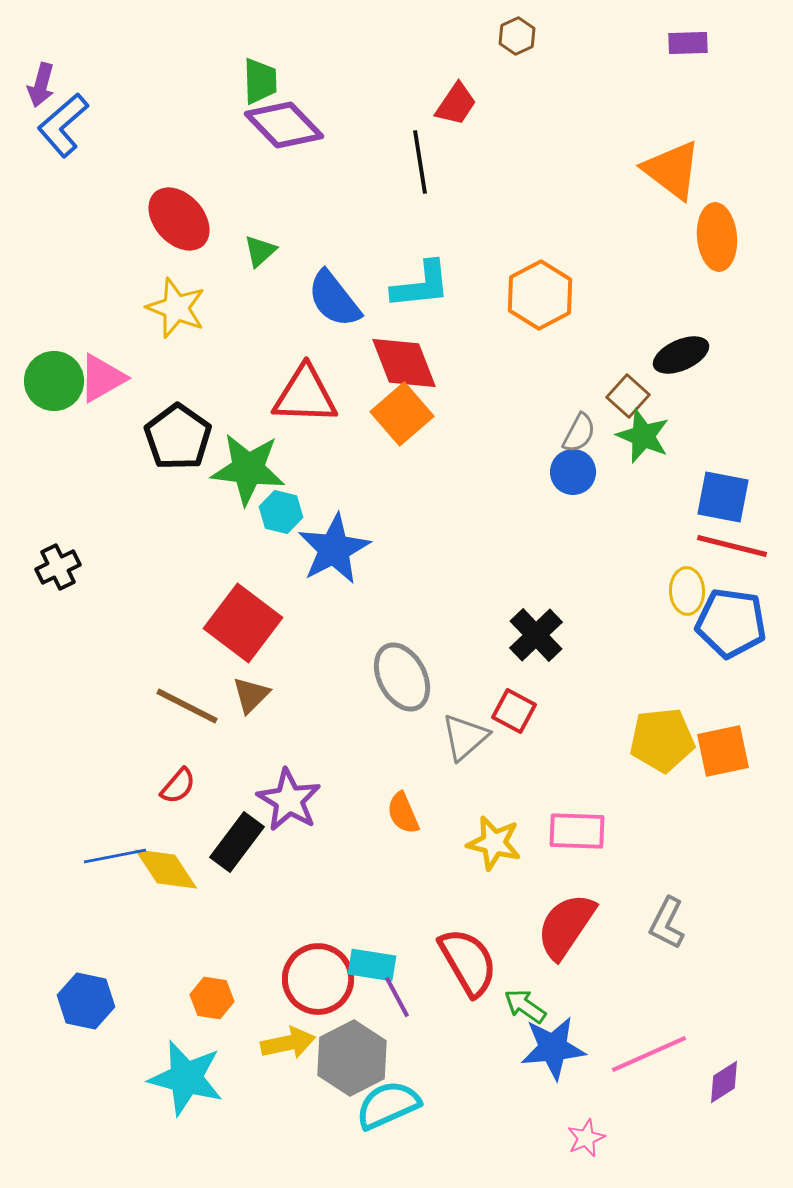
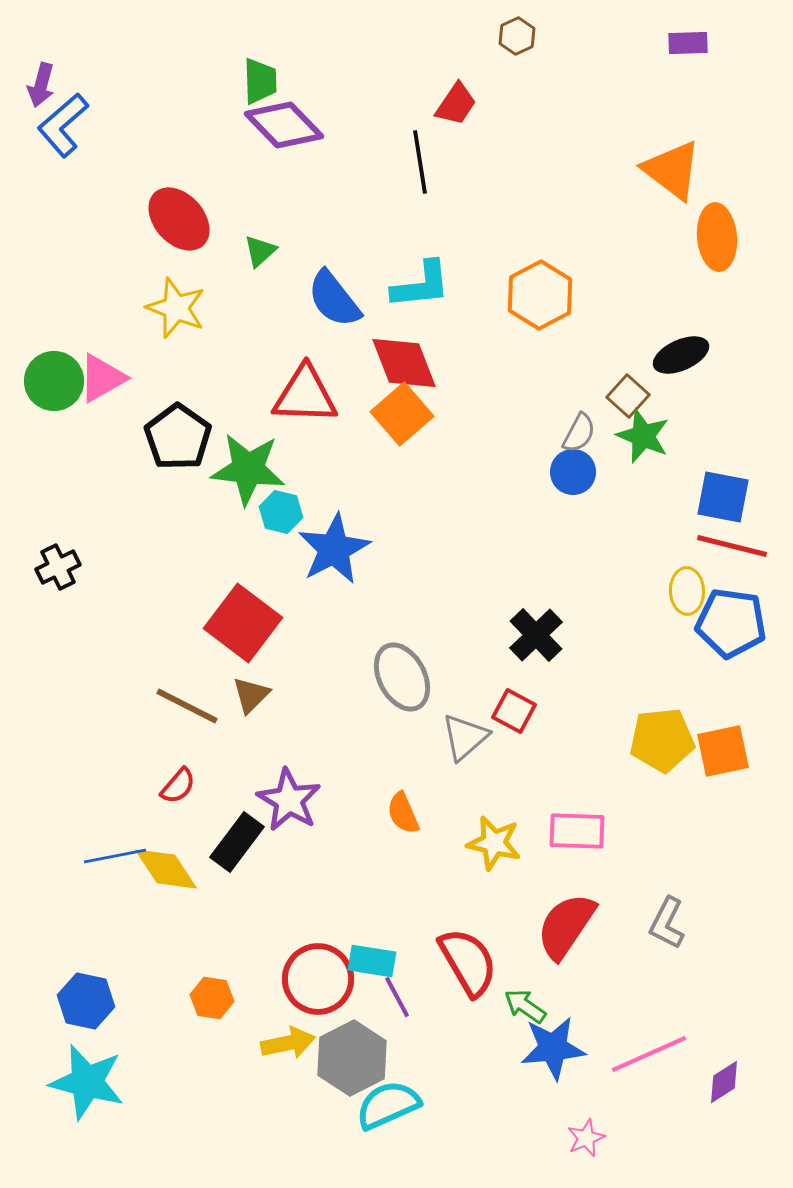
cyan rectangle at (372, 965): moved 4 px up
cyan star at (186, 1078): moved 99 px left, 4 px down
